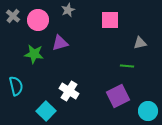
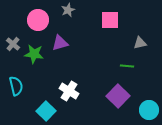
gray cross: moved 28 px down
purple square: rotated 20 degrees counterclockwise
cyan circle: moved 1 px right, 1 px up
